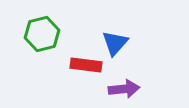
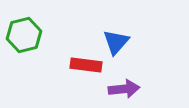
green hexagon: moved 18 px left, 1 px down
blue triangle: moved 1 px right, 1 px up
